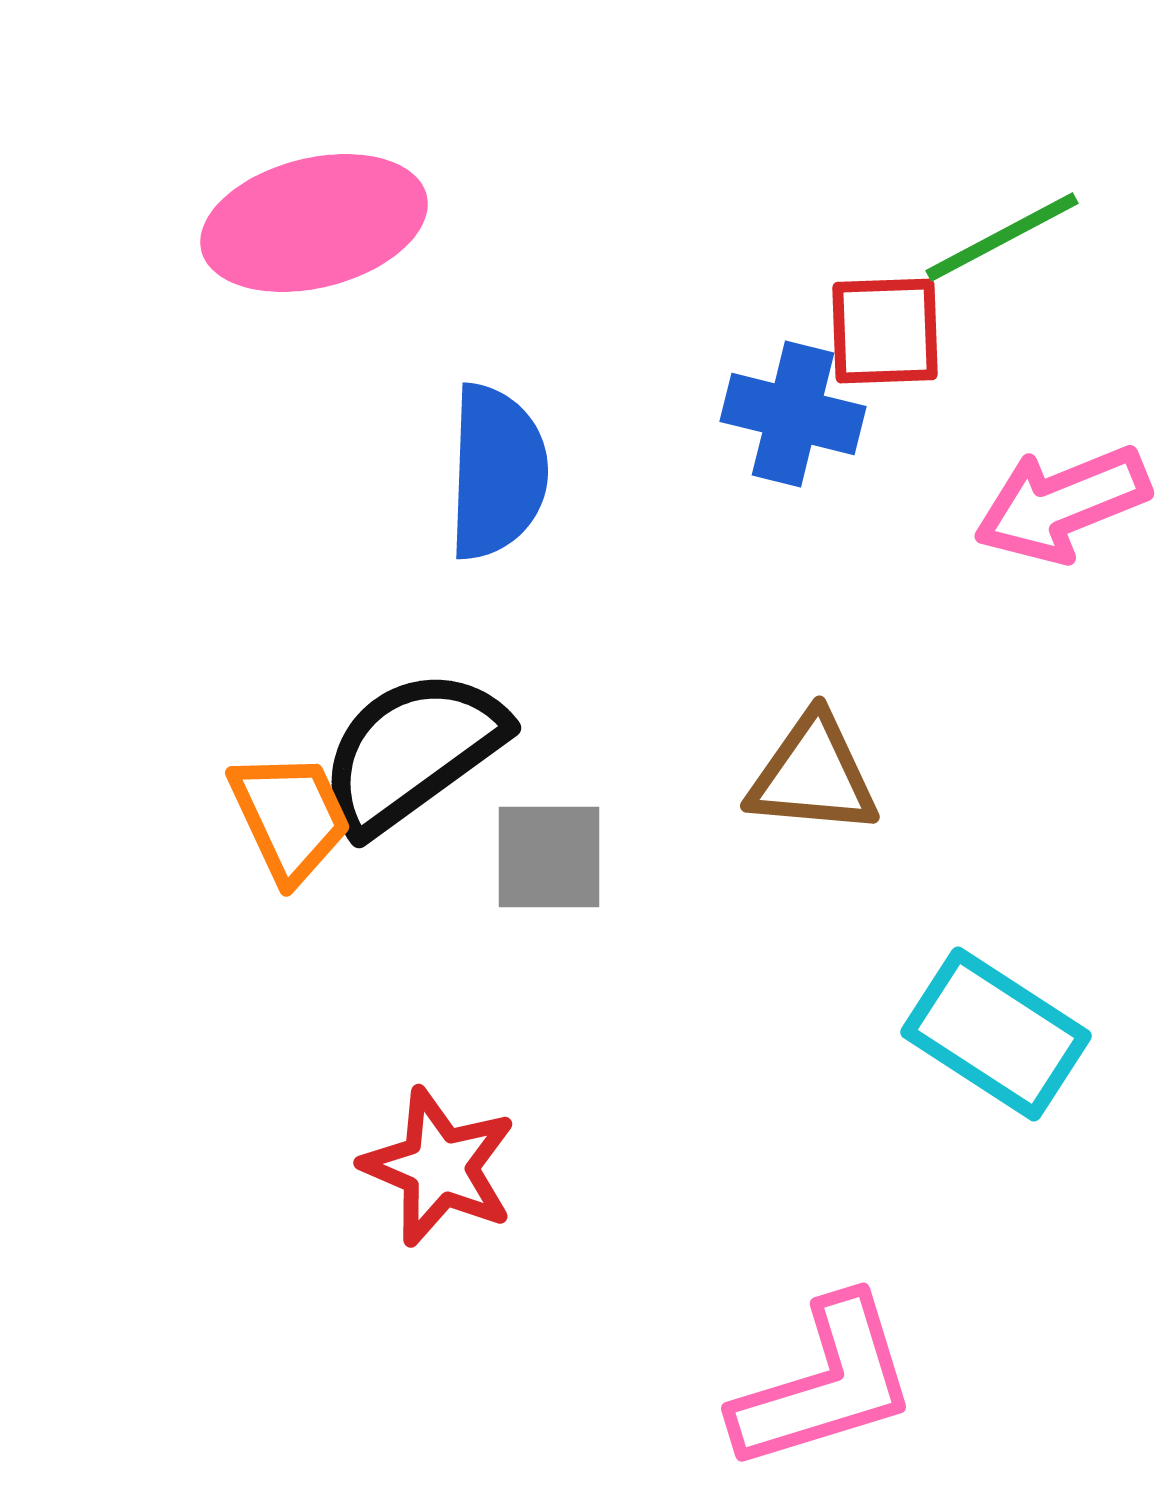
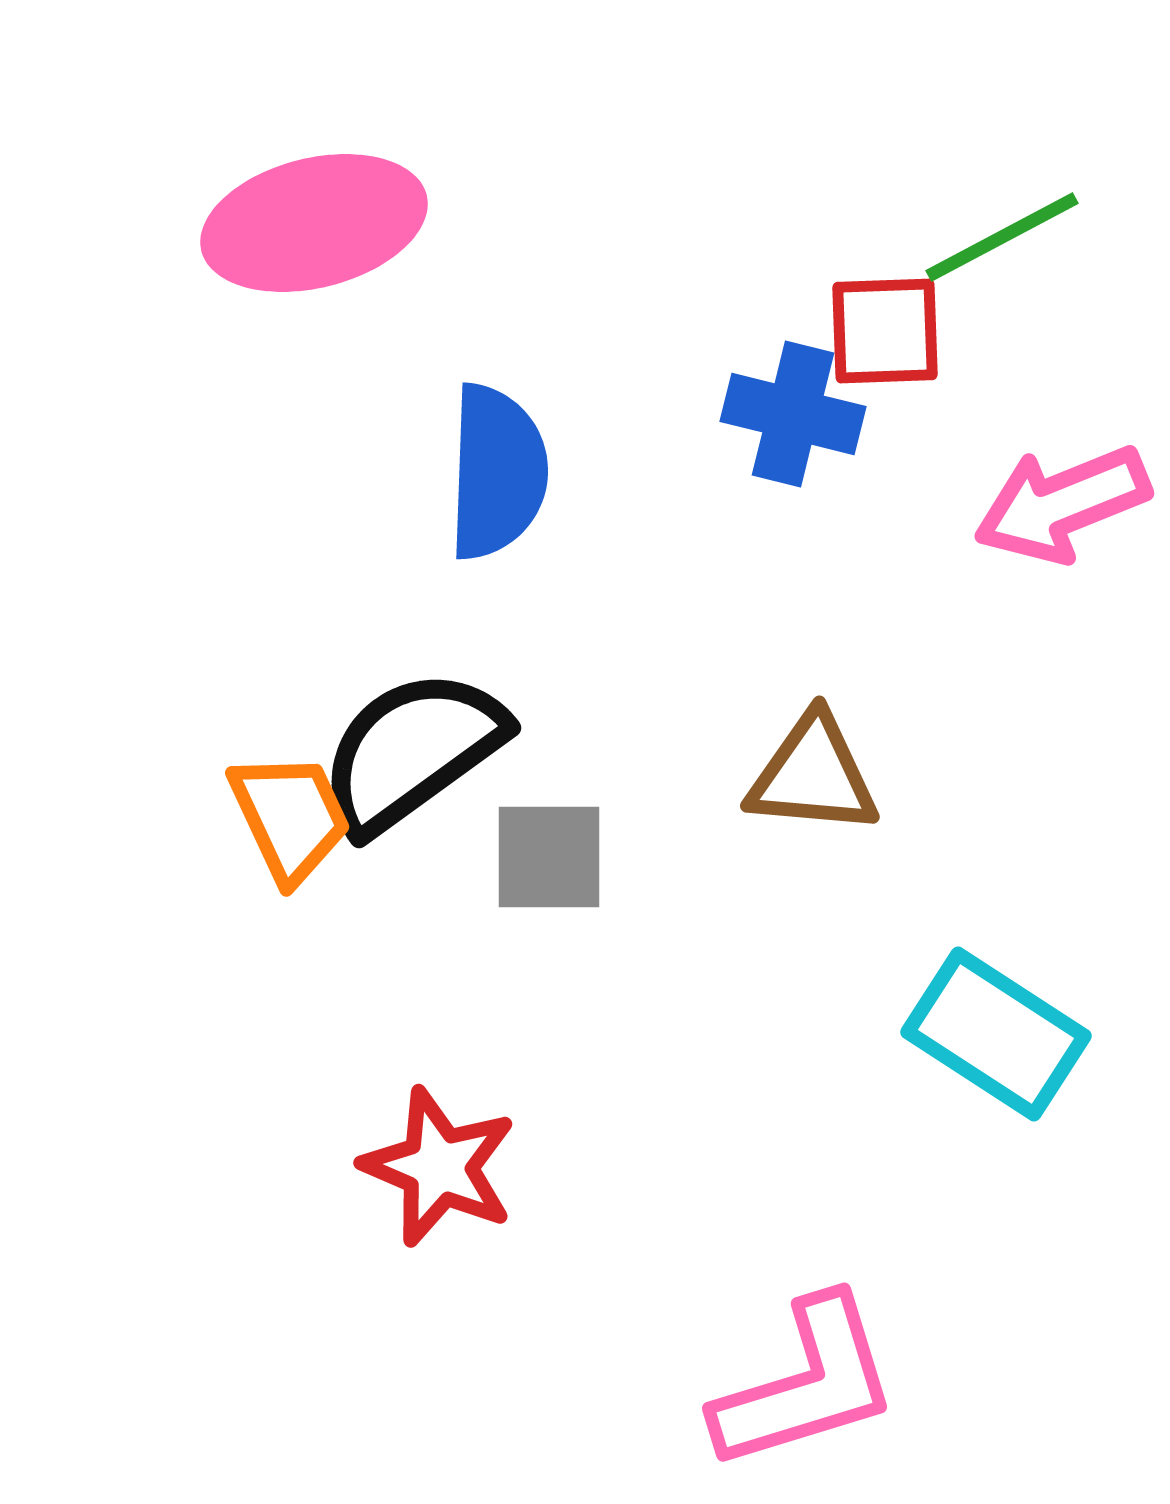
pink L-shape: moved 19 px left
